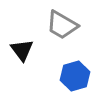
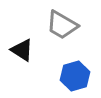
black triangle: rotated 20 degrees counterclockwise
